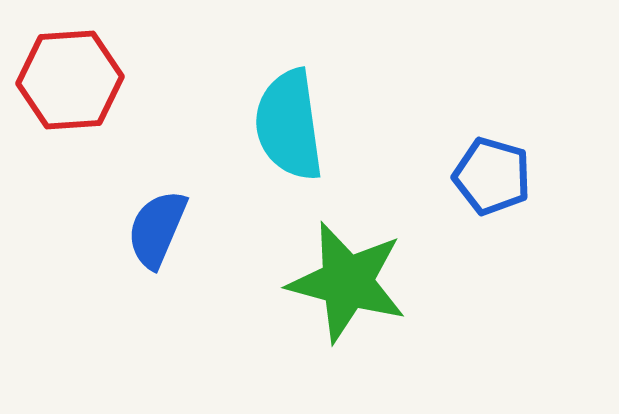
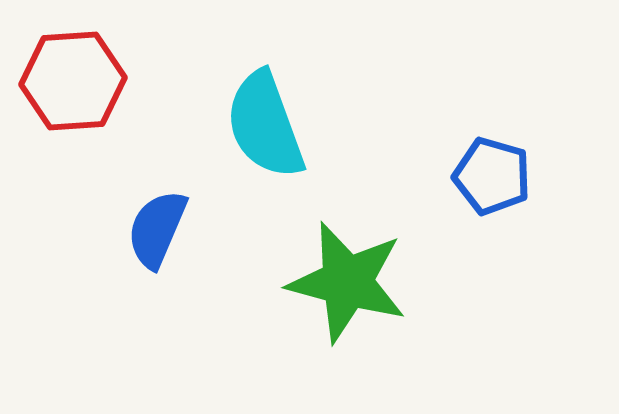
red hexagon: moved 3 px right, 1 px down
cyan semicircle: moved 24 px left; rotated 12 degrees counterclockwise
